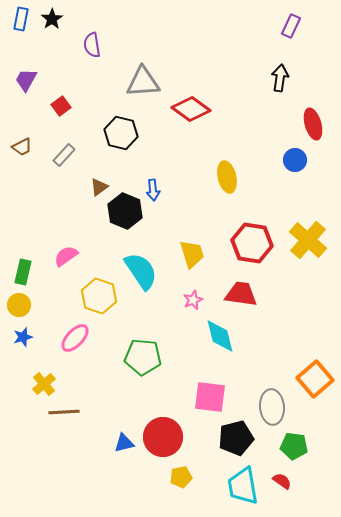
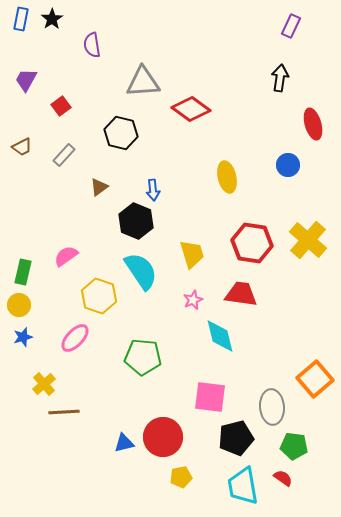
blue circle at (295, 160): moved 7 px left, 5 px down
black hexagon at (125, 211): moved 11 px right, 10 px down
red semicircle at (282, 481): moved 1 px right, 3 px up
